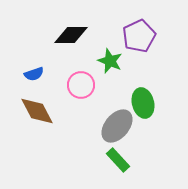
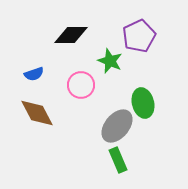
brown diamond: moved 2 px down
green rectangle: rotated 20 degrees clockwise
